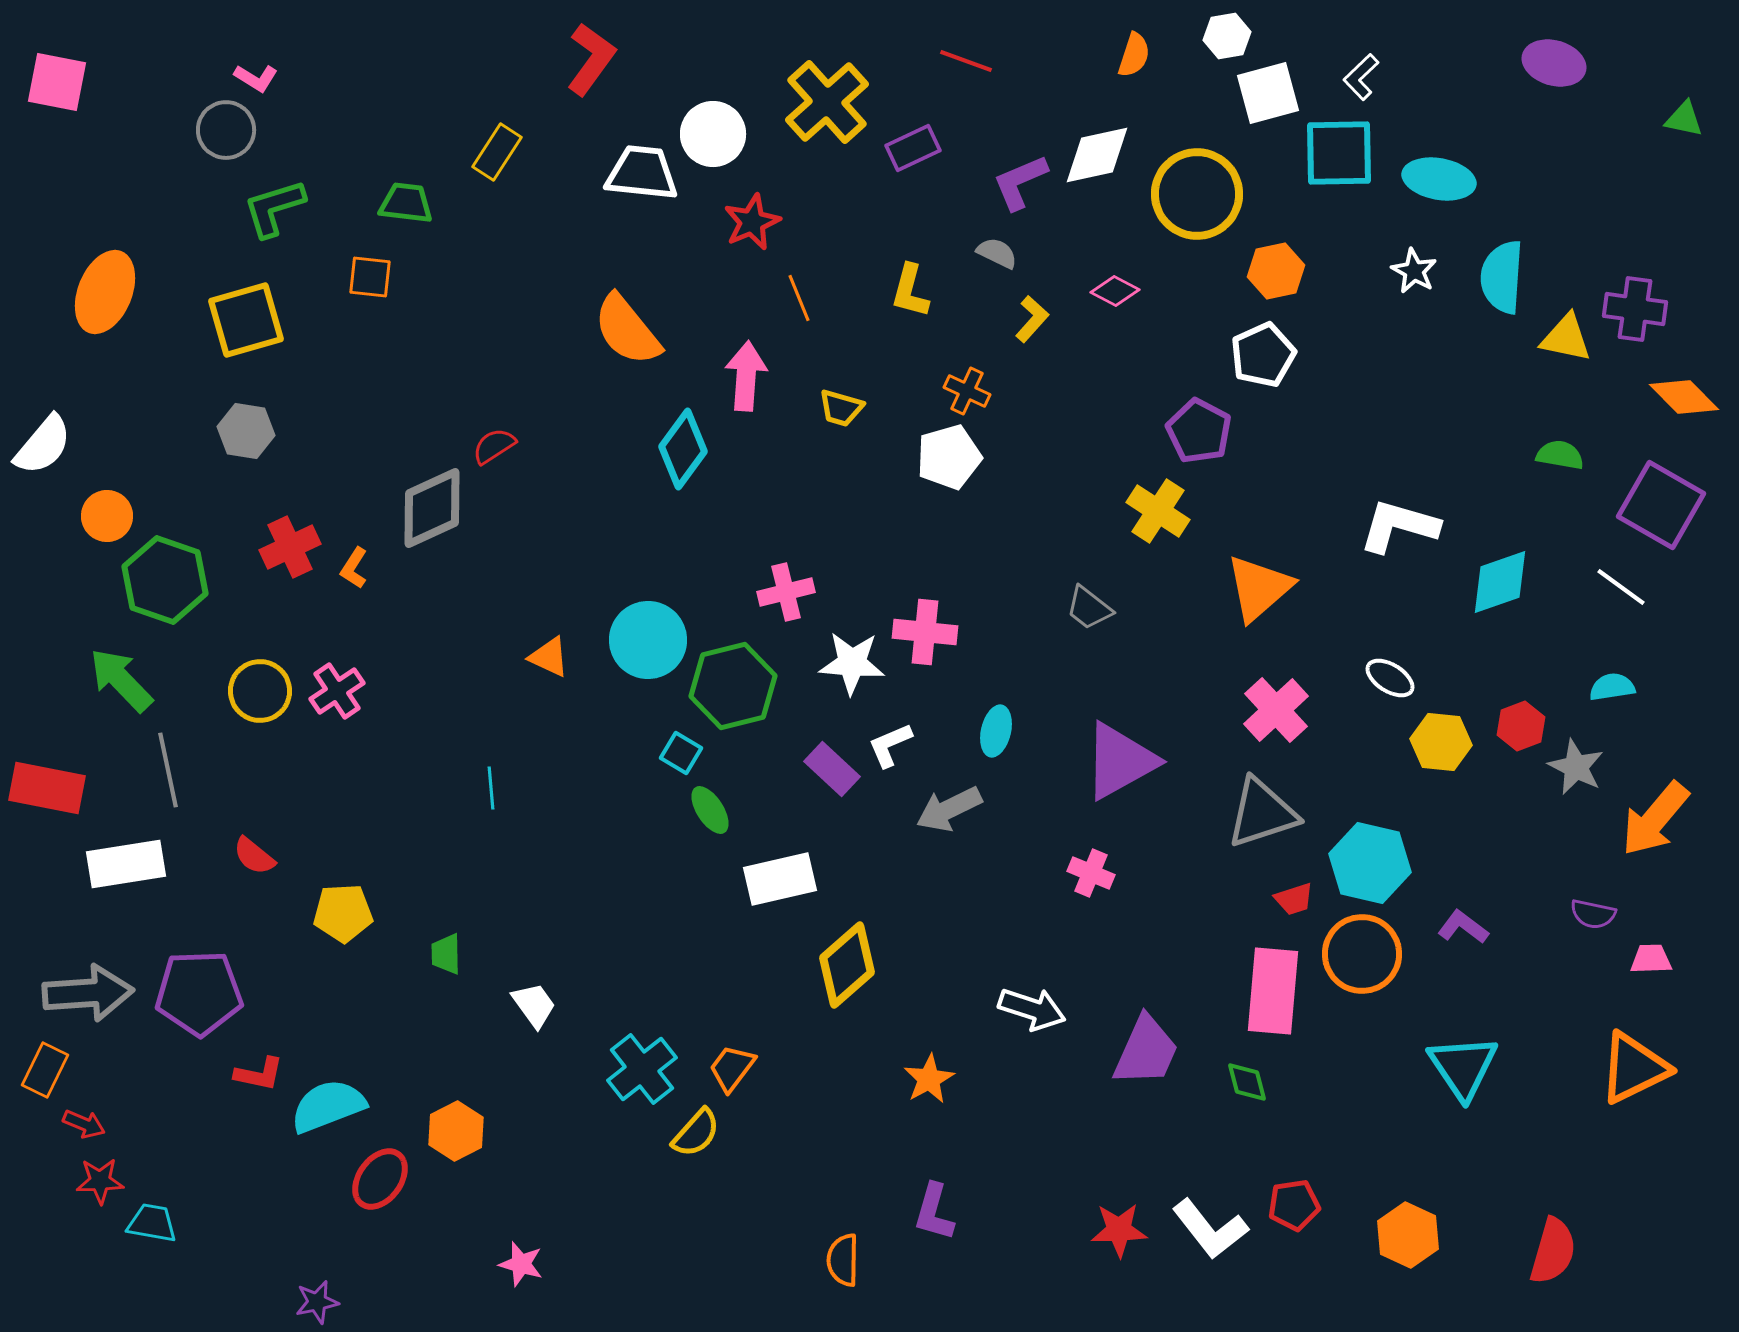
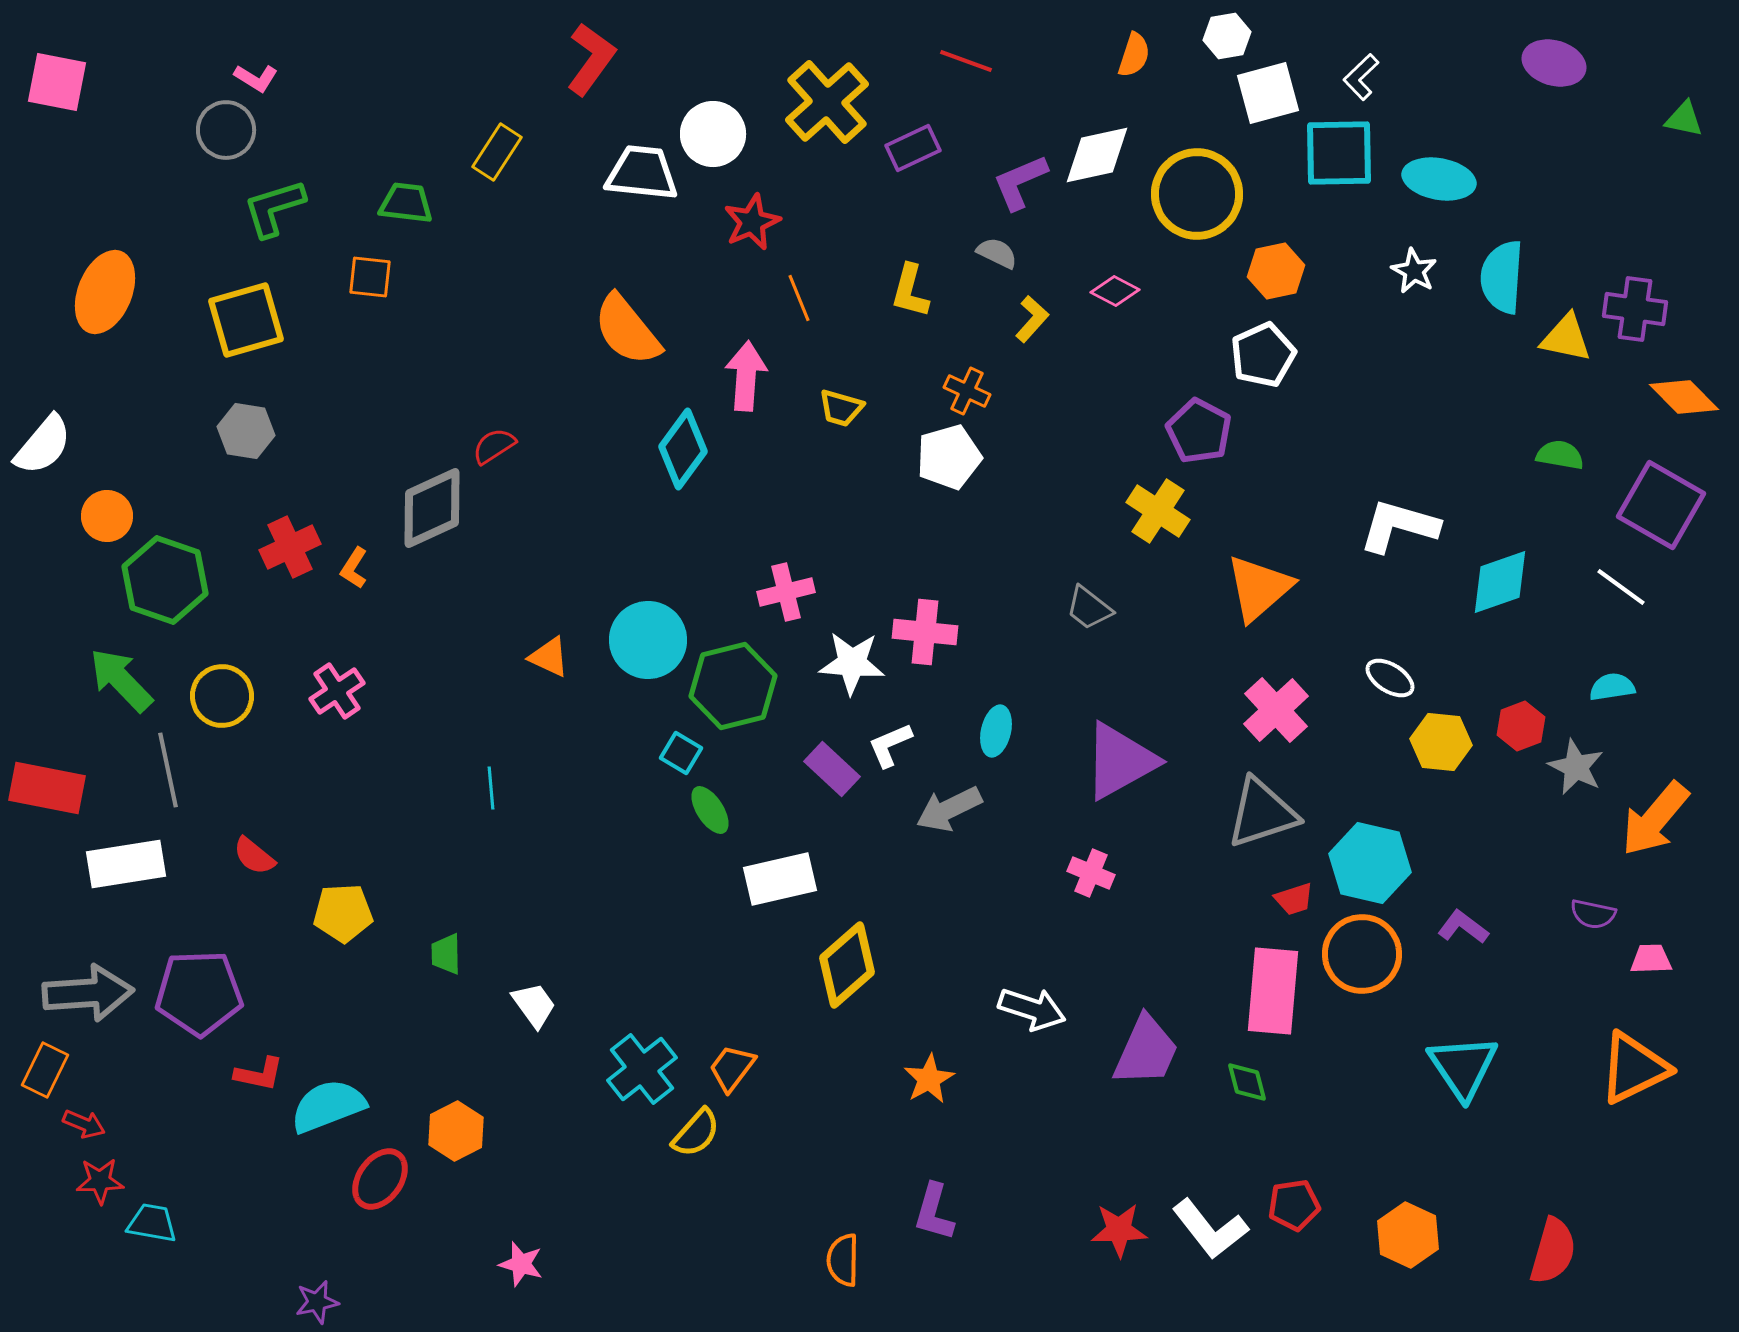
yellow circle at (260, 691): moved 38 px left, 5 px down
